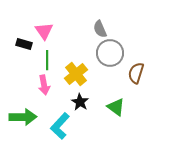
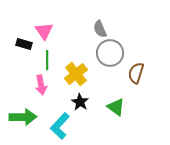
pink arrow: moved 3 px left
